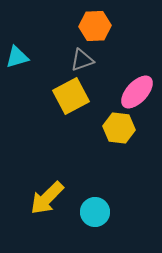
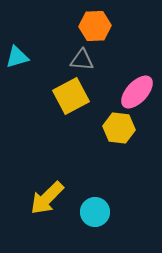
gray triangle: rotated 25 degrees clockwise
